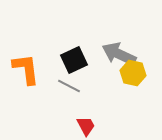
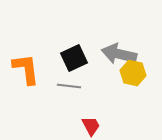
gray arrow: rotated 12 degrees counterclockwise
black square: moved 2 px up
gray line: rotated 20 degrees counterclockwise
red trapezoid: moved 5 px right
